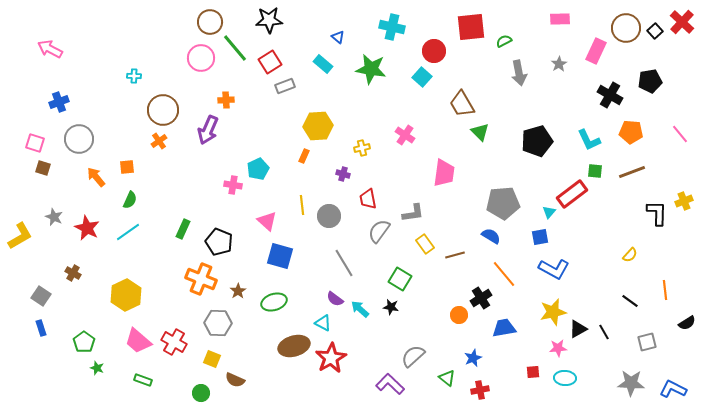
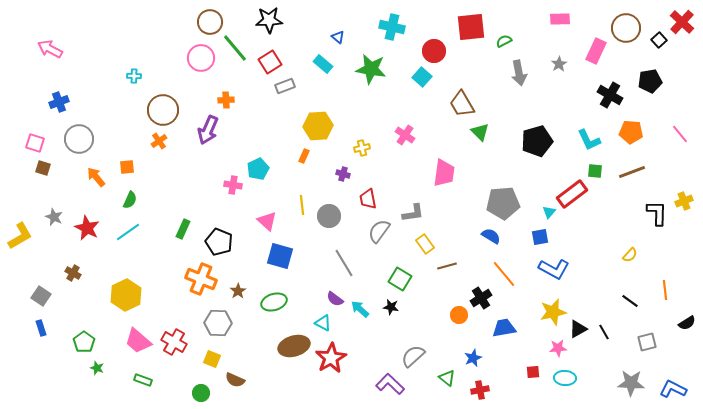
black square at (655, 31): moved 4 px right, 9 px down
brown line at (455, 255): moved 8 px left, 11 px down
